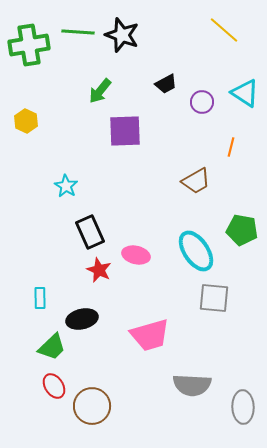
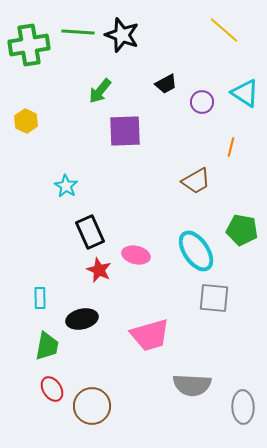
green trapezoid: moved 5 px left, 1 px up; rotated 36 degrees counterclockwise
red ellipse: moved 2 px left, 3 px down
